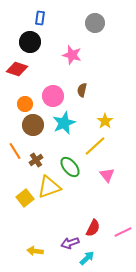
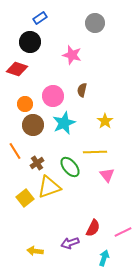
blue rectangle: rotated 48 degrees clockwise
yellow line: moved 6 px down; rotated 40 degrees clockwise
brown cross: moved 1 px right, 3 px down
cyan arrow: moved 17 px right; rotated 28 degrees counterclockwise
